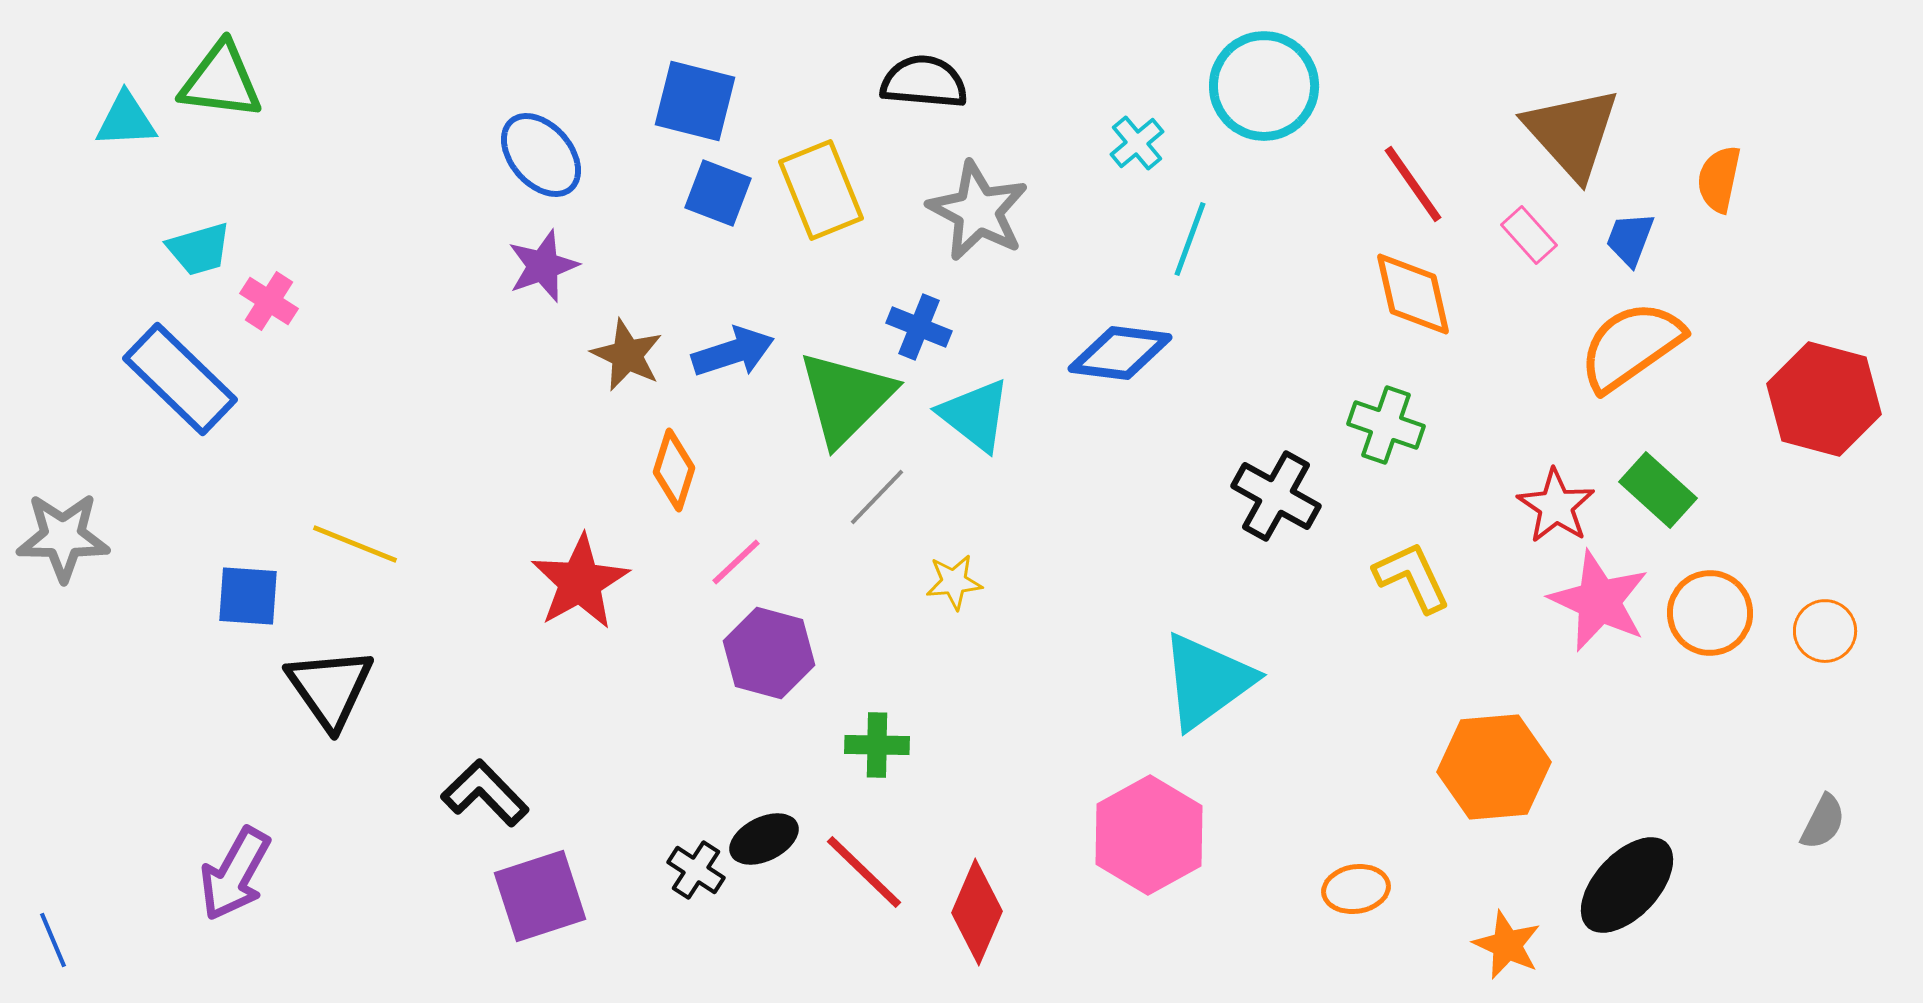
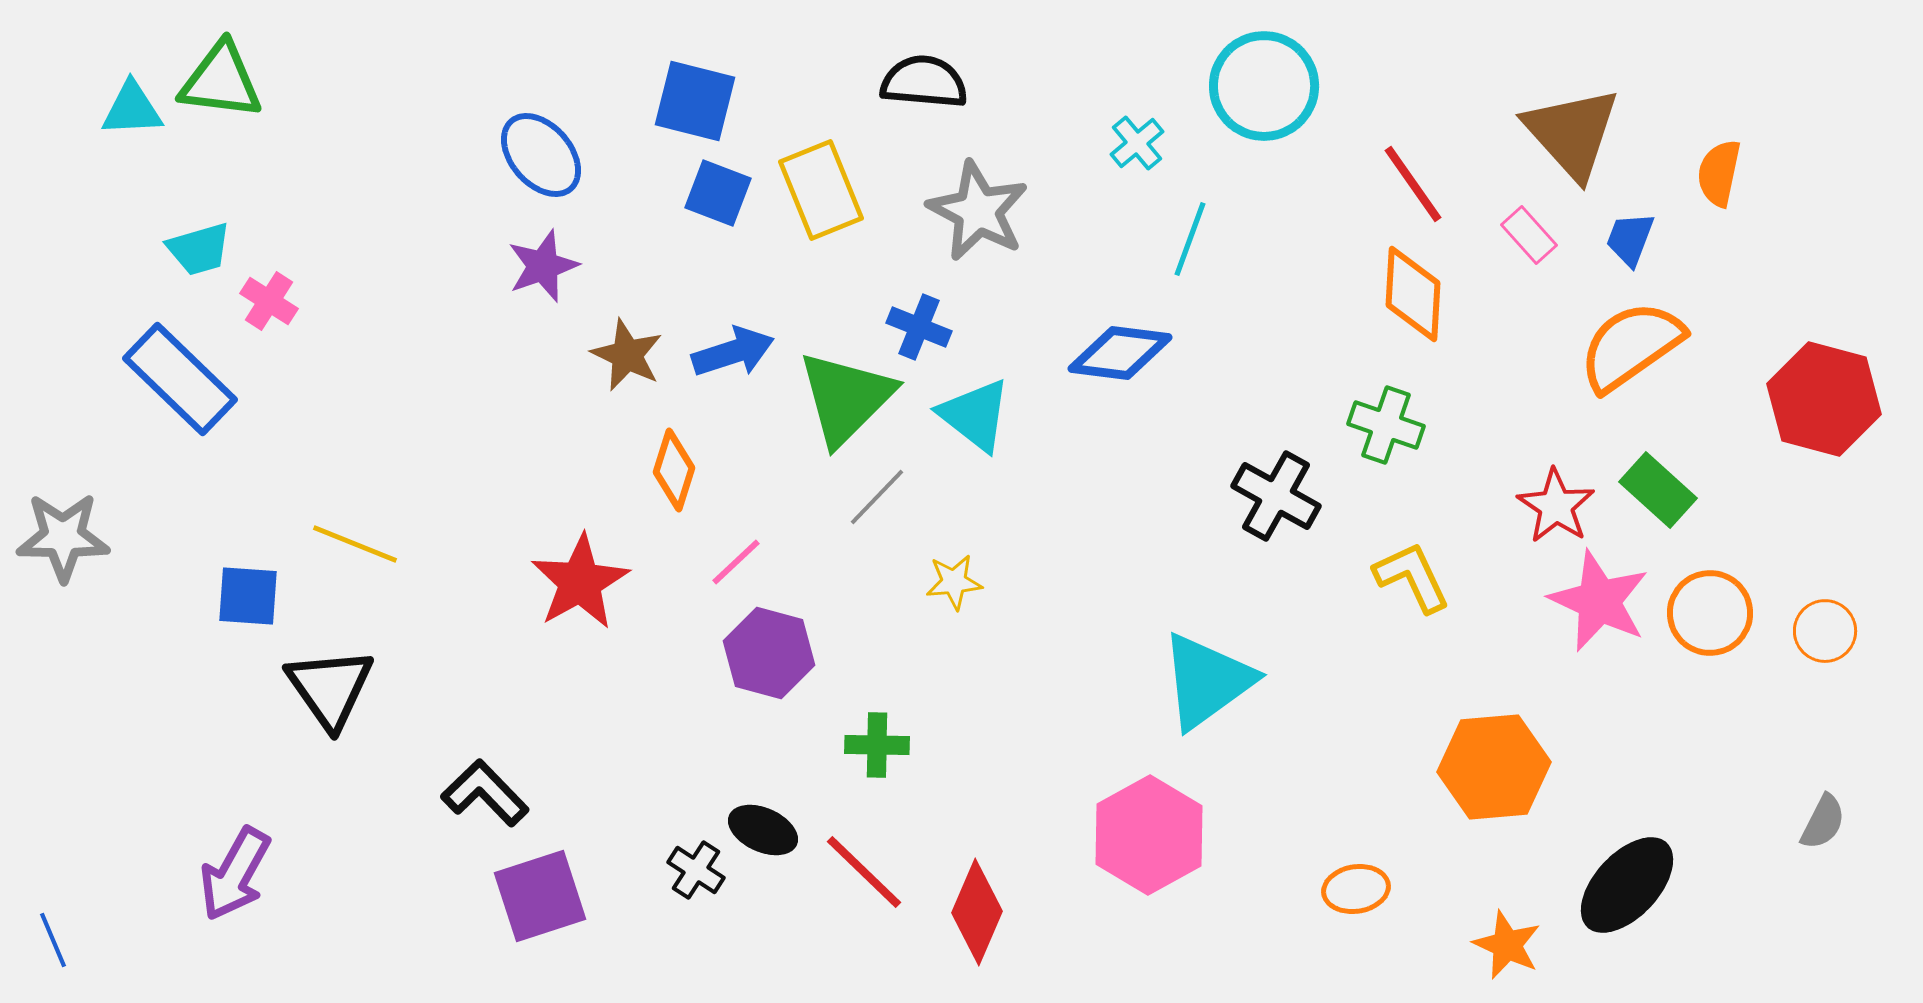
cyan triangle at (126, 120): moved 6 px right, 11 px up
orange semicircle at (1719, 179): moved 6 px up
orange diamond at (1413, 294): rotated 16 degrees clockwise
black ellipse at (764, 839): moved 1 px left, 9 px up; rotated 50 degrees clockwise
